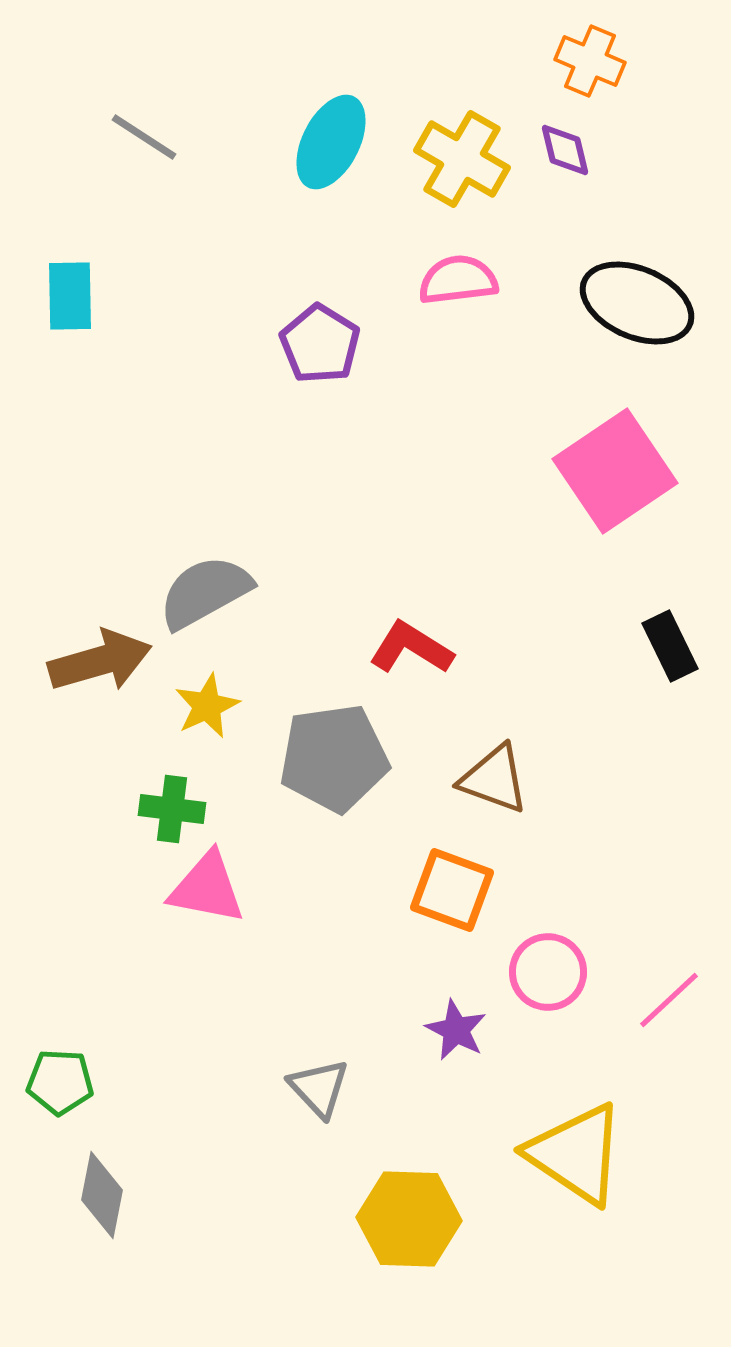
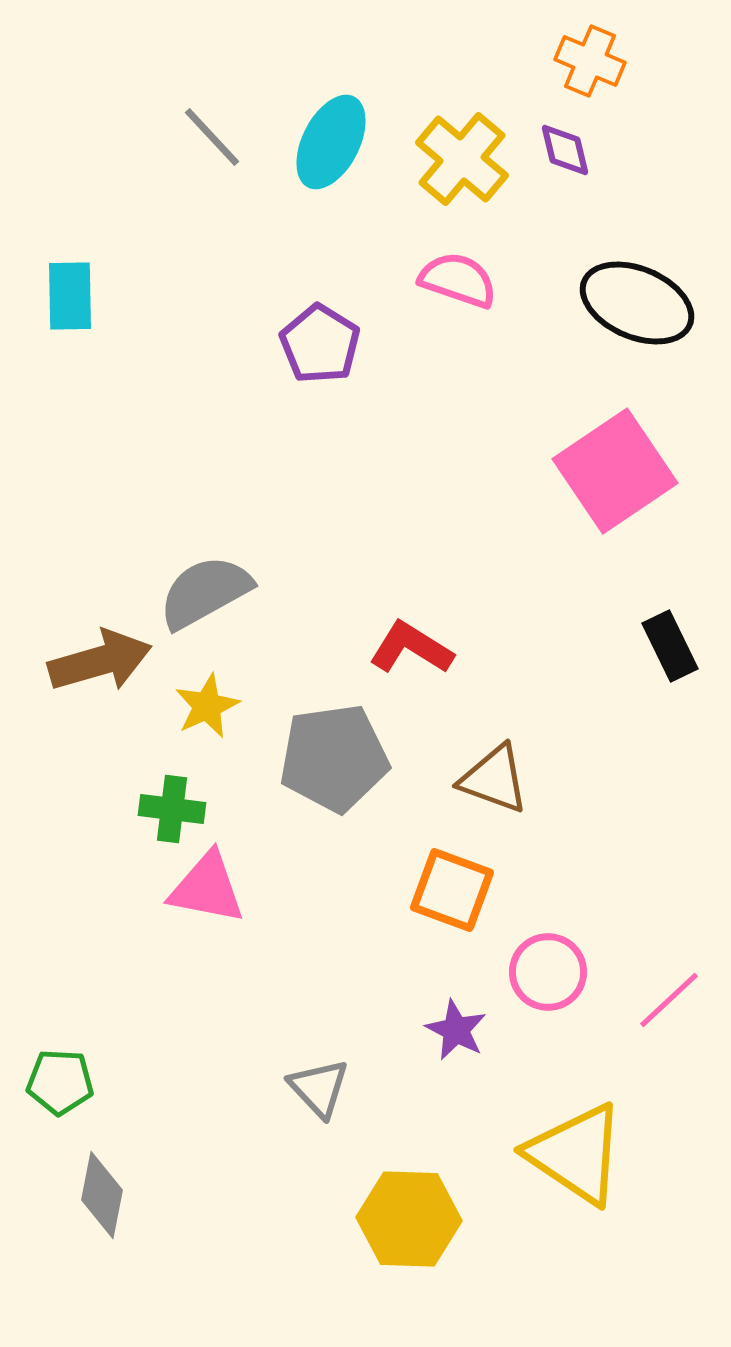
gray line: moved 68 px right; rotated 14 degrees clockwise
yellow cross: rotated 10 degrees clockwise
pink semicircle: rotated 26 degrees clockwise
